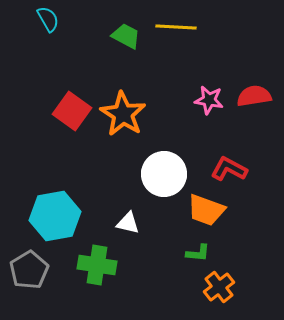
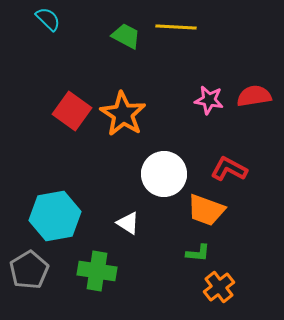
cyan semicircle: rotated 16 degrees counterclockwise
white triangle: rotated 20 degrees clockwise
green cross: moved 6 px down
